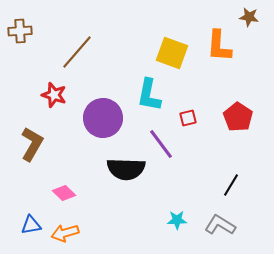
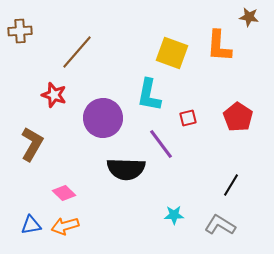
cyan star: moved 3 px left, 5 px up
orange arrow: moved 7 px up
